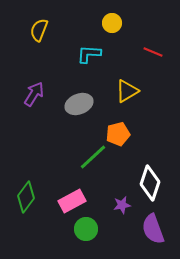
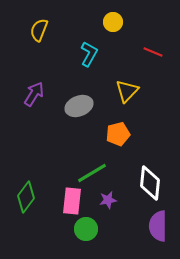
yellow circle: moved 1 px right, 1 px up
cyan L-shape: rotated 115 degrees clockwise
yellow triangle: rotated 15 degrees counterclockwise
gray ellipse: moved 2 px down
green line: moved 1 px left, 16 px down; rotated 12 degrees clockwise
white diamond: rotated 12 degrees counterclockwise
pink rectangle: rotated 56 degrees counterclockwise
purple star: moved 14 px left, 5 px up
purple semicircle: moved 5 px right, 3 px up; rotated 20 degrees clockwise
